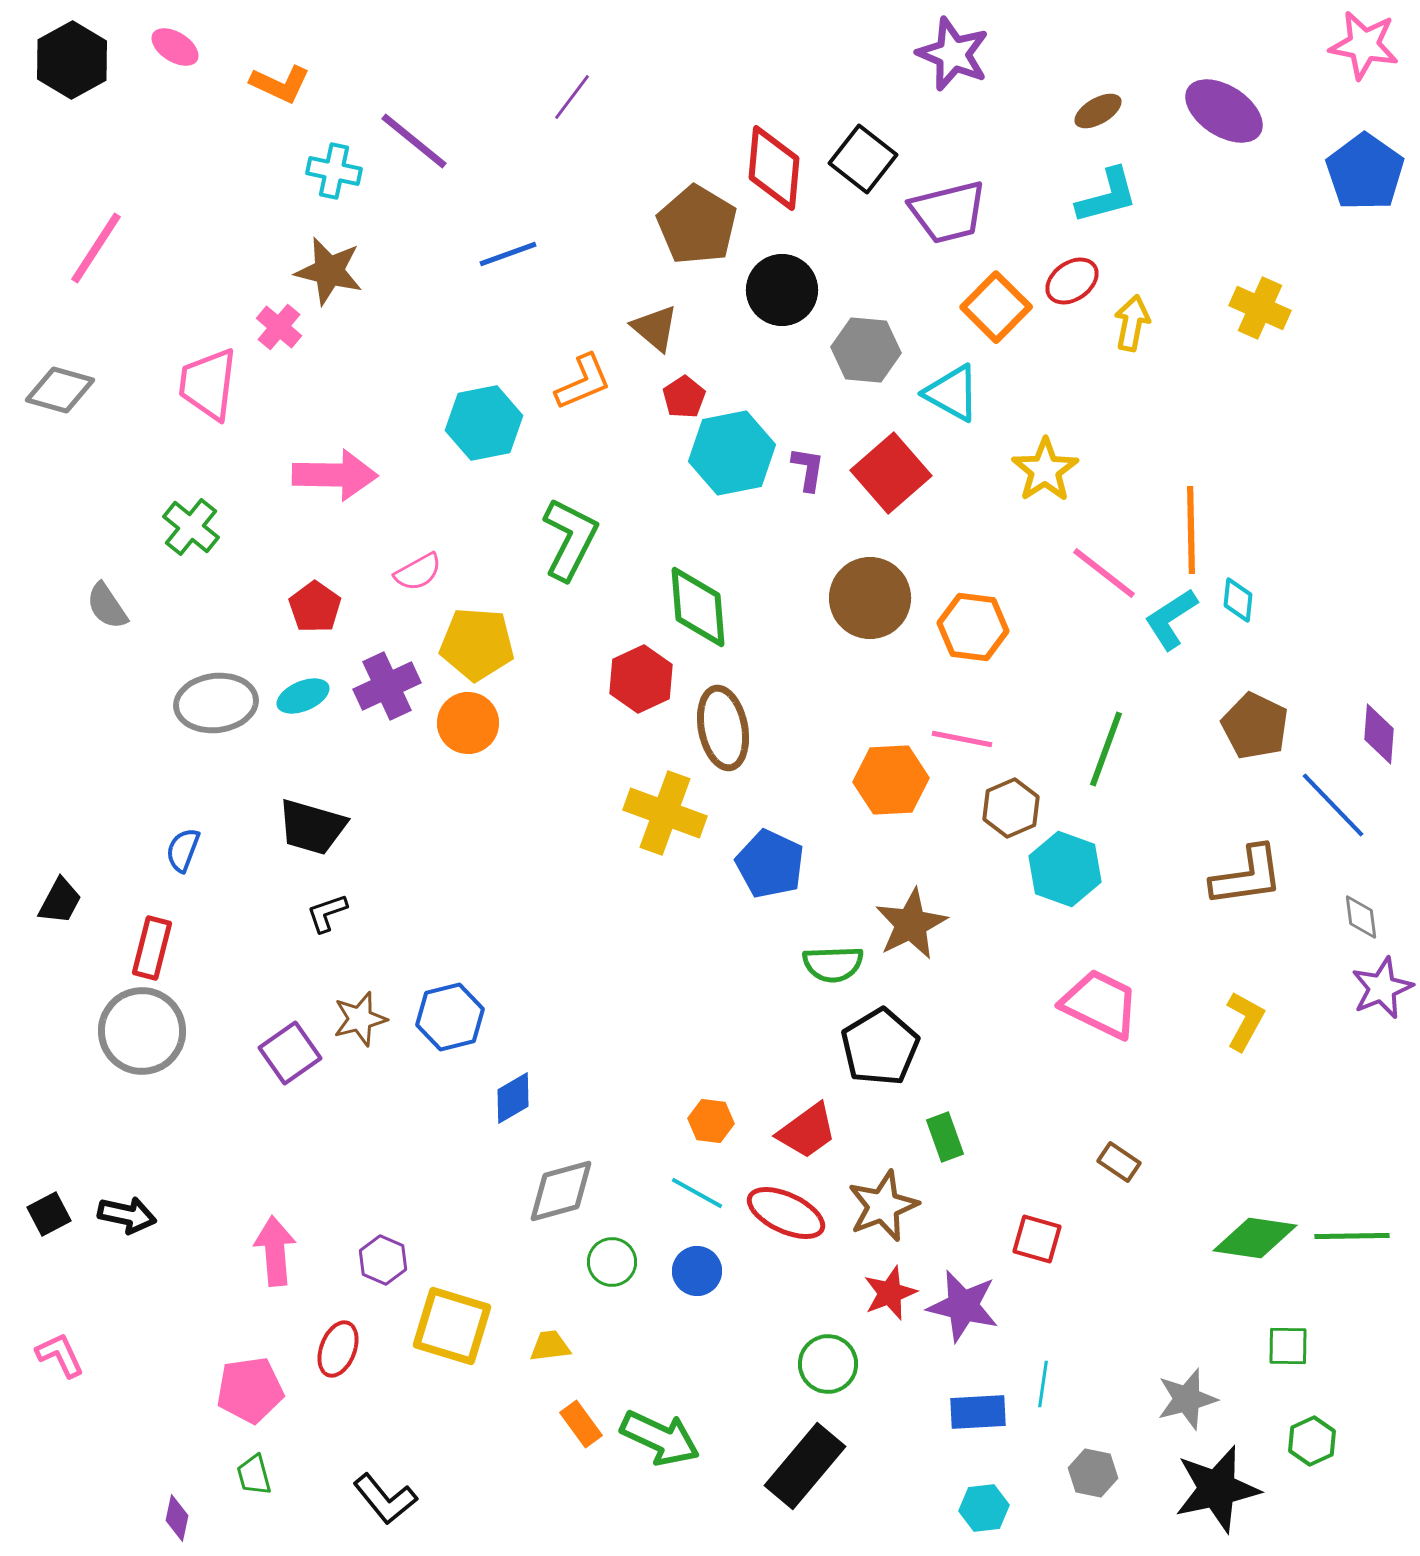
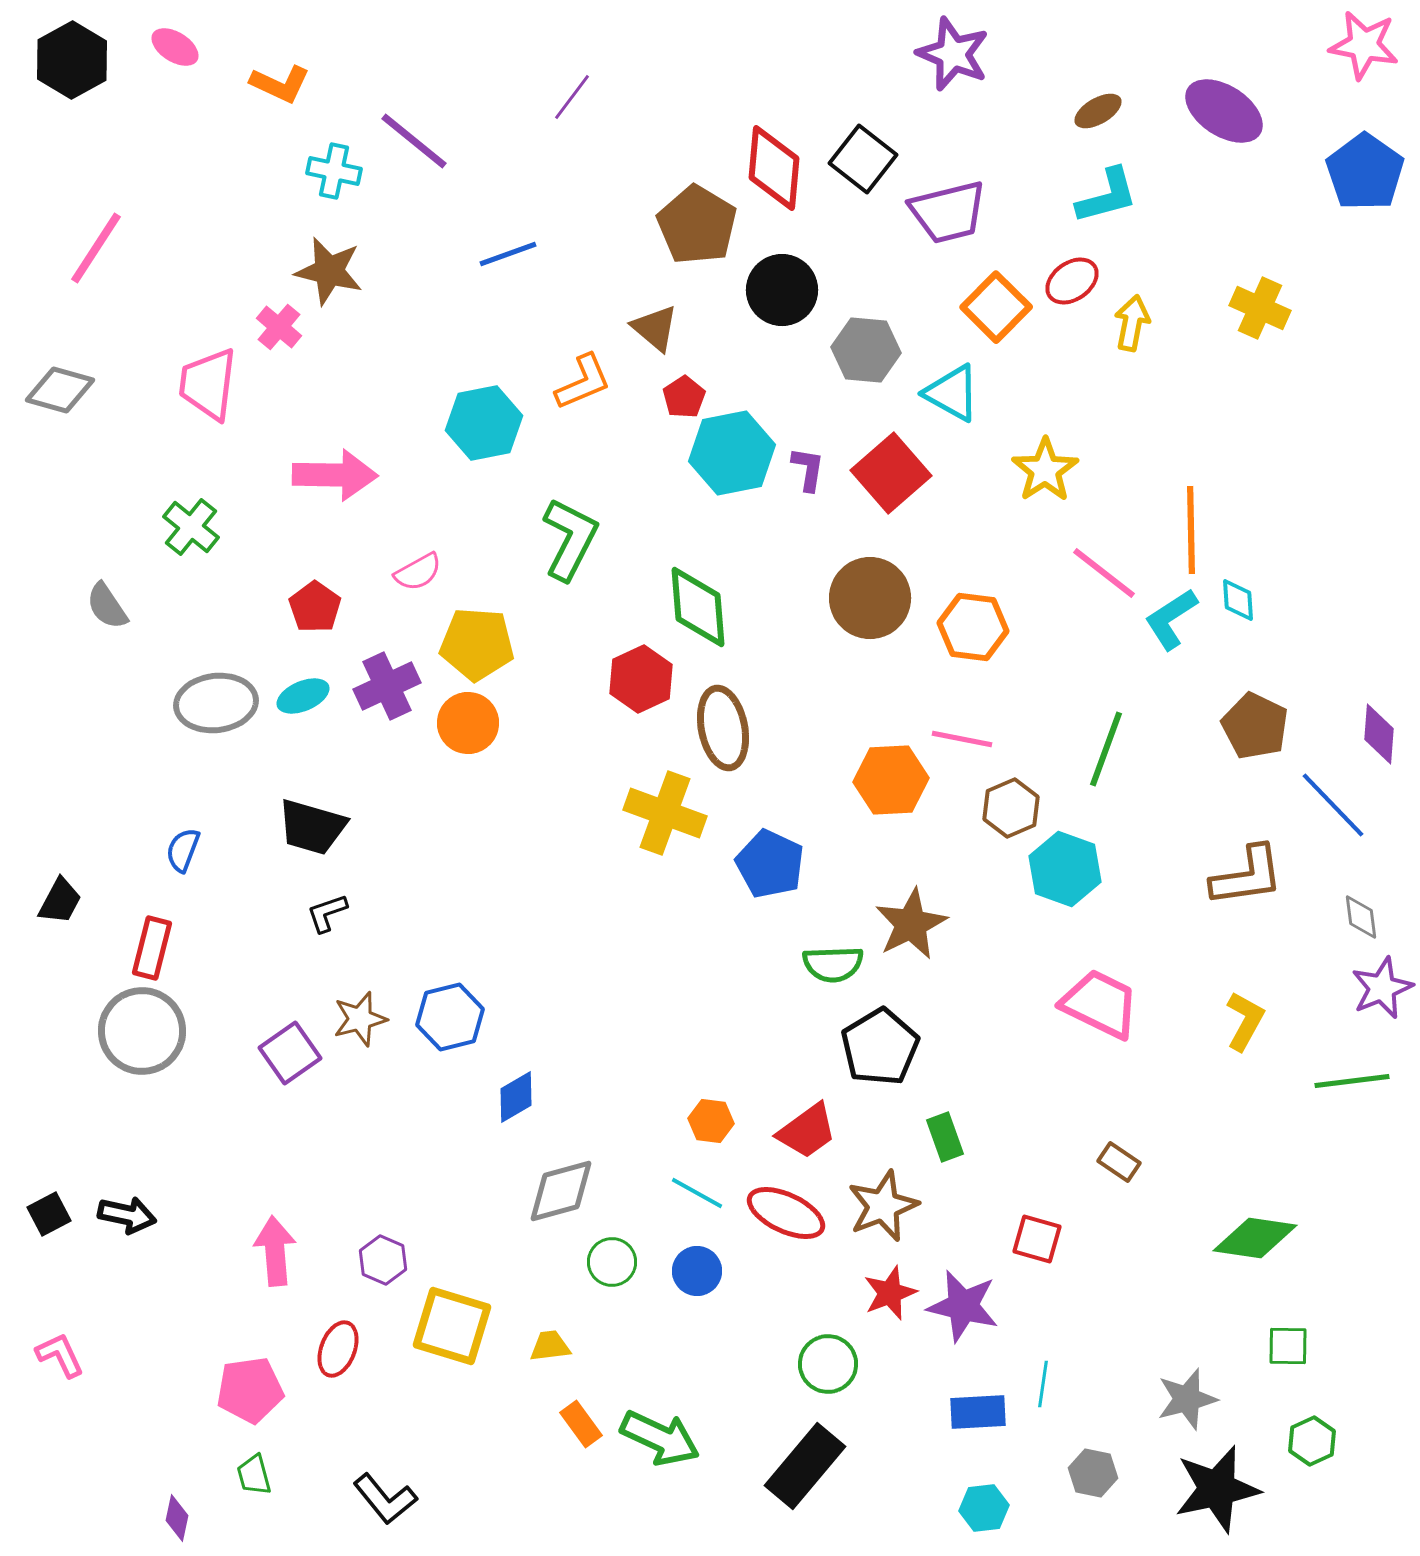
cyan diamond at (1238, 600): rotated 9 degrees counterclockwise
blue diamond at (513, 1098): moved 3 px right, 1 px up
green line at (1352, 1236): moved 155 px up; rotated 6 degrees counterclockwise
